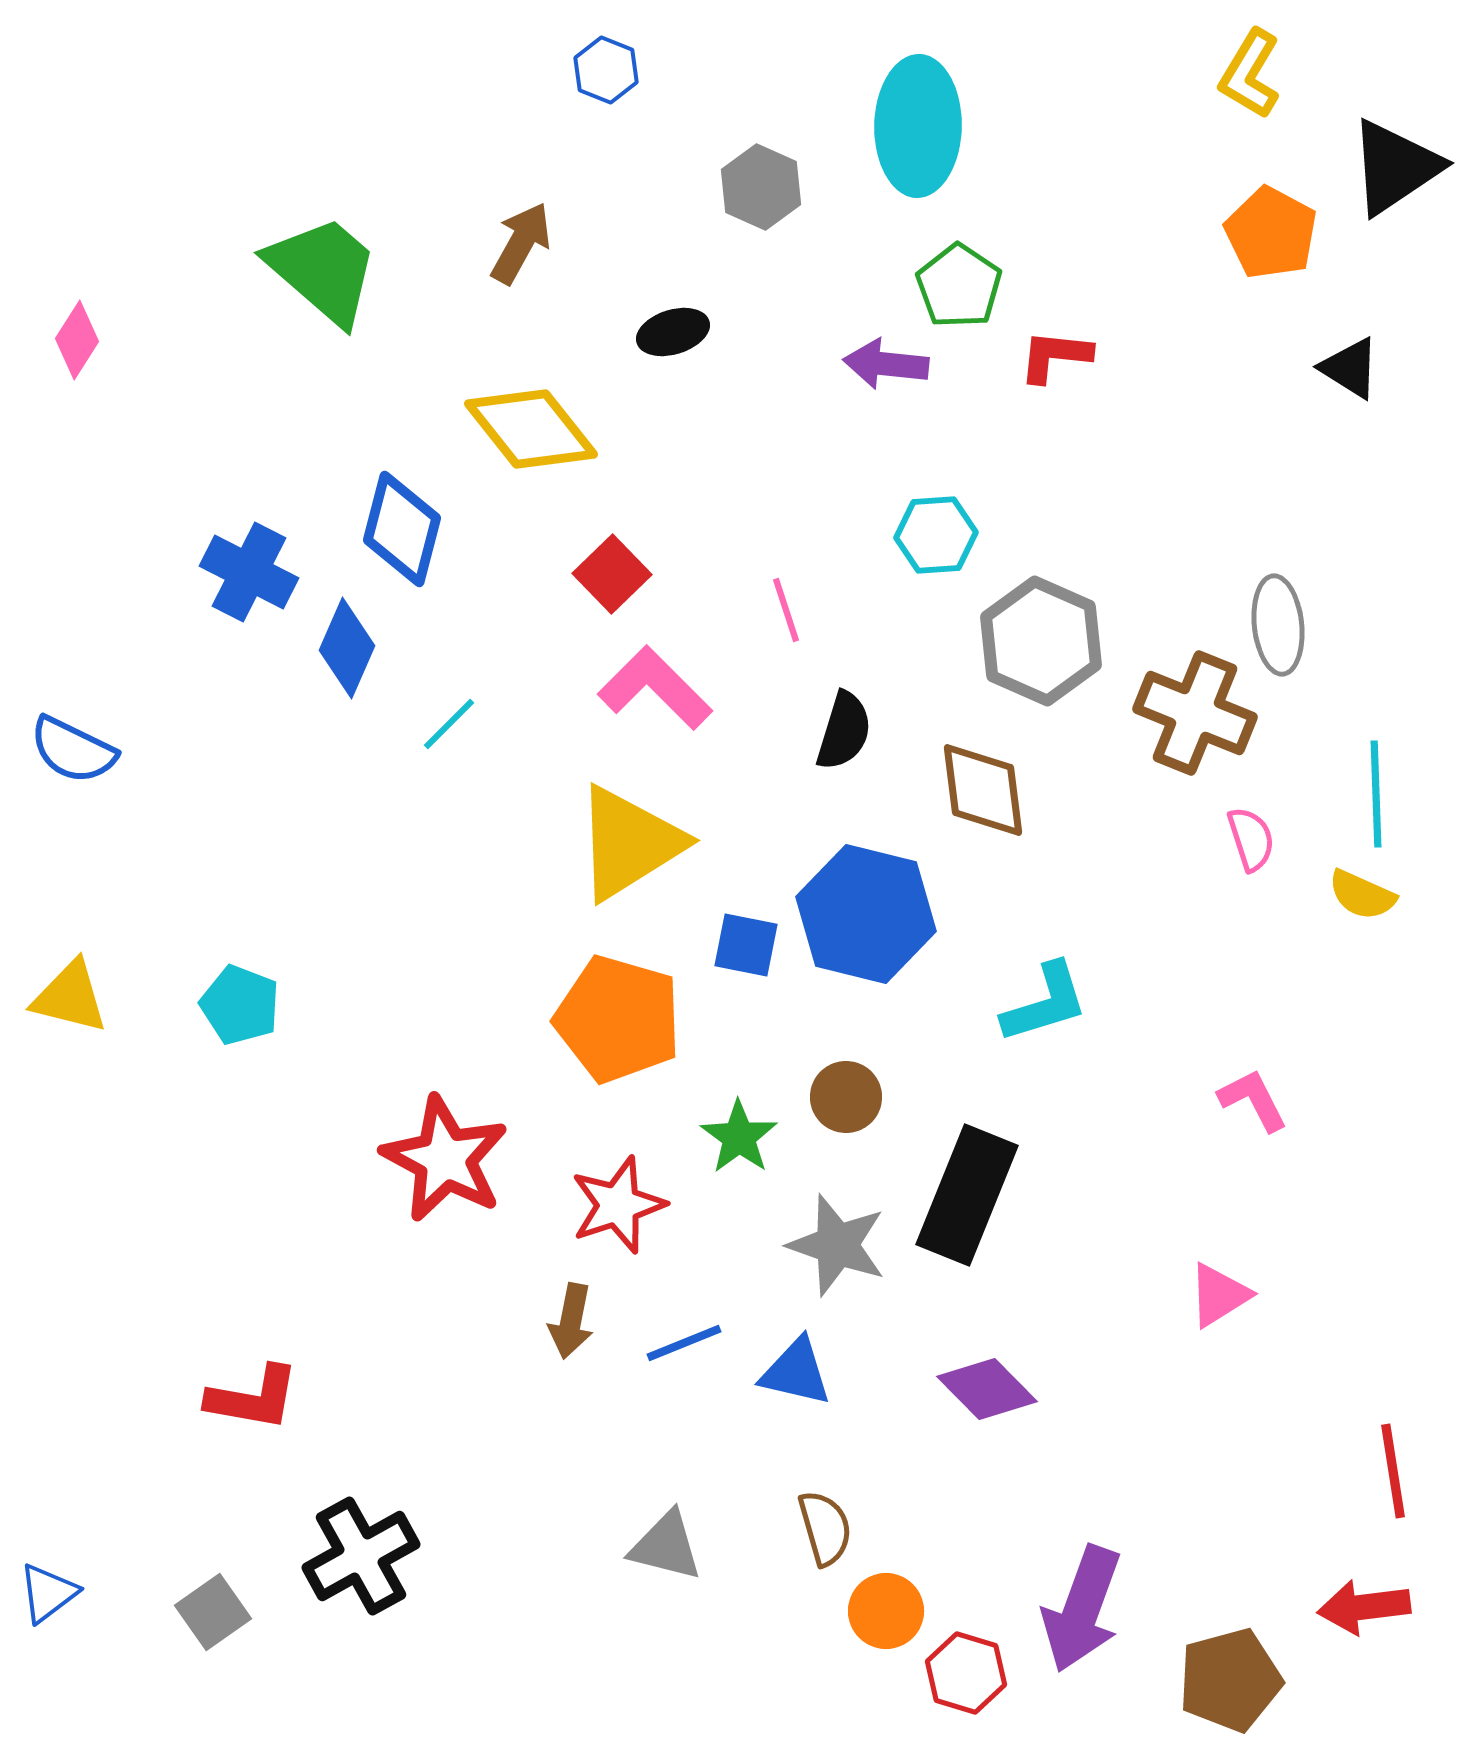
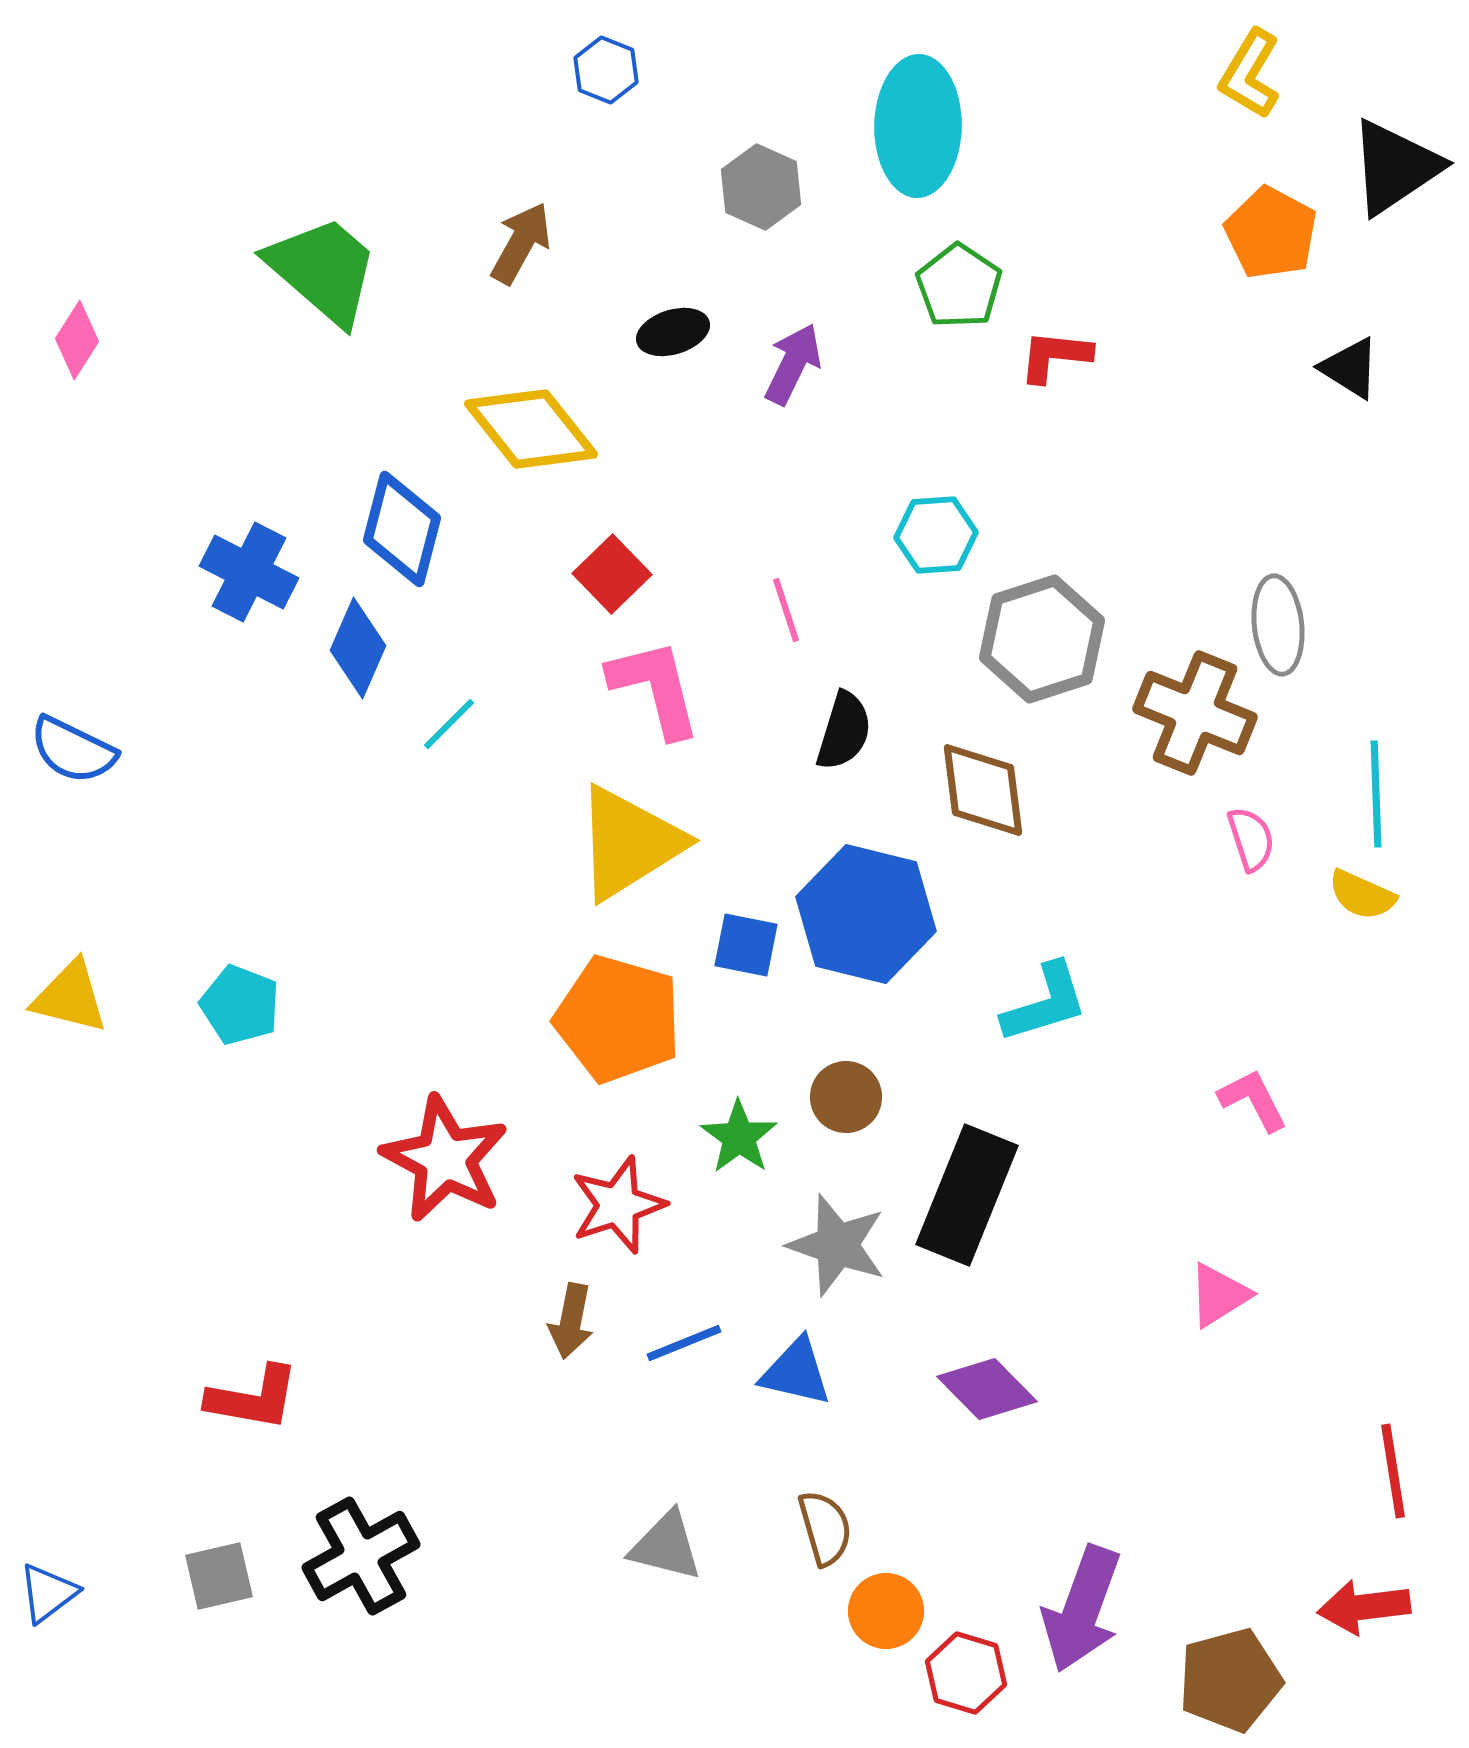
purple arrow at (886, 364): moved 93 px left; rotated 110 degrees clockwise
gray hexagon at (1041, 641): moved 1 px right, 2 px up; rotated 18 degrees clockwise
blue diamond at (347, 648): moved 11 px right
pink L-shape at (655, 688): rotated 31 degrees clockwise
gray square at (213, 1612): moved 6 px right, 36 px up; rotated 22 degrees clockwise
